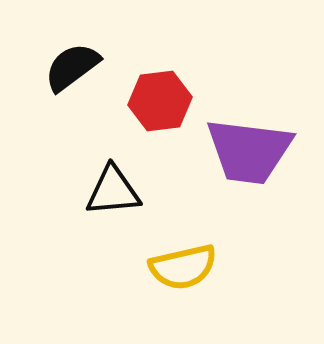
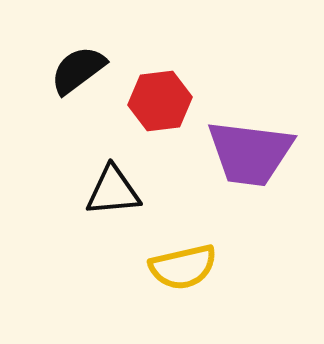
black semicircle: moved 6 px right, 3 px down
purple trapezoid: moved 1 px right, 2 px down
